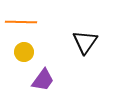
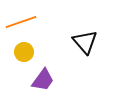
orange line: rotated 20 degrees counterclockwise
black triangle: rotated 16 degrees counterclockwise
